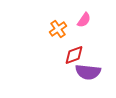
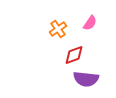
pink semicircle: moved 6 px right, 3 px down
purple semicircle: moved 2 px left, 7 px down
